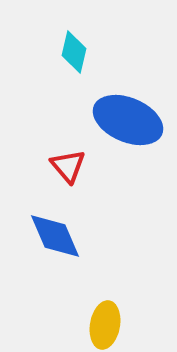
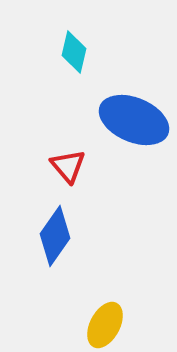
blue ellipse: moved 6 px right
blue diamond: rotated 58 degrees clockwise
yellow ellipse: rotated 18 degrees clockwise
